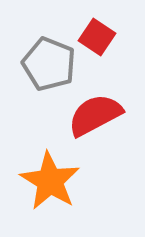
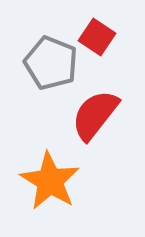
gray pentagon: moved 2 px right, 1 px up
red semicircle: rotated 24 degrees counterclockwise
